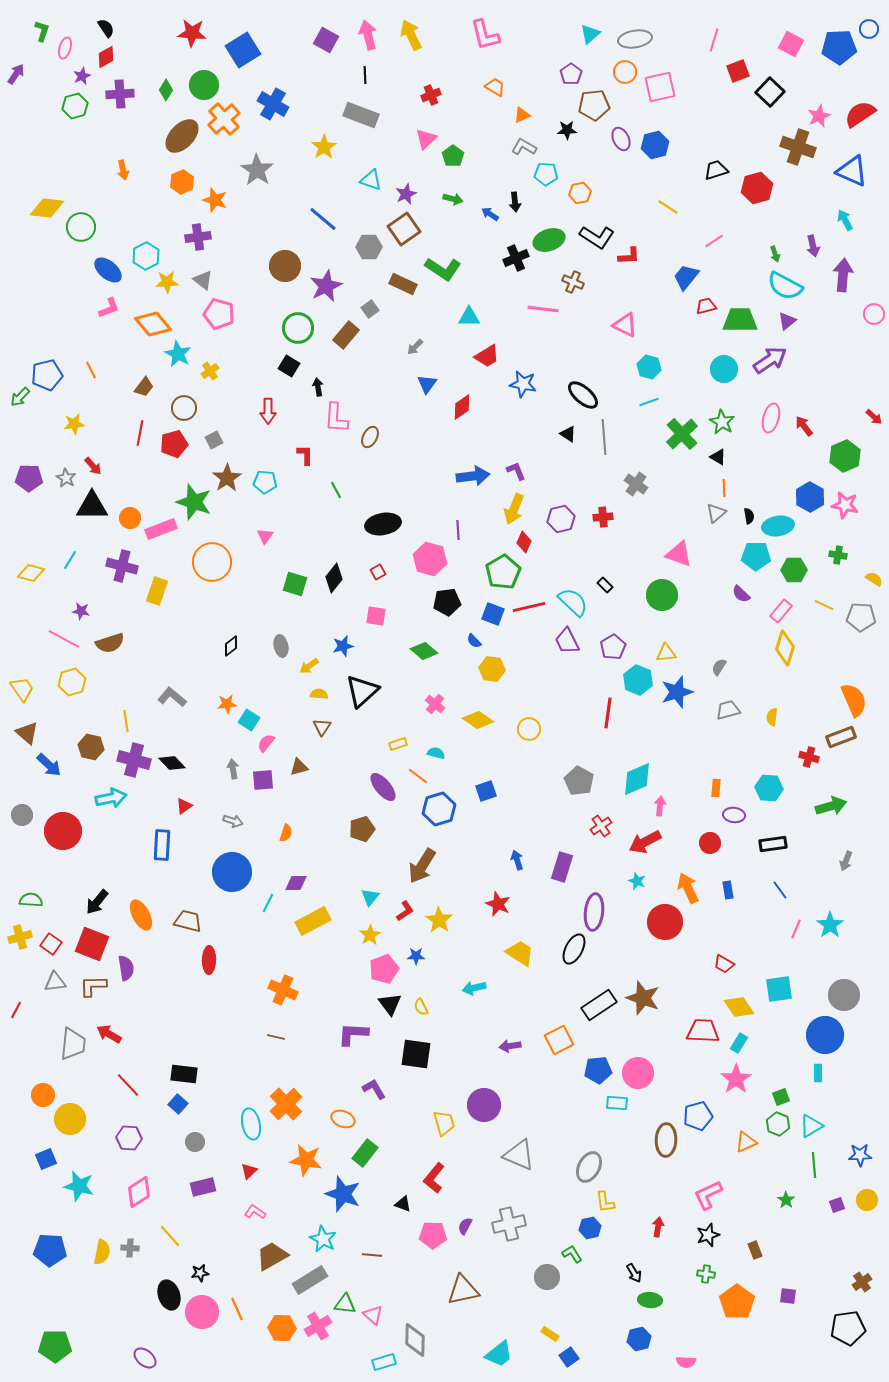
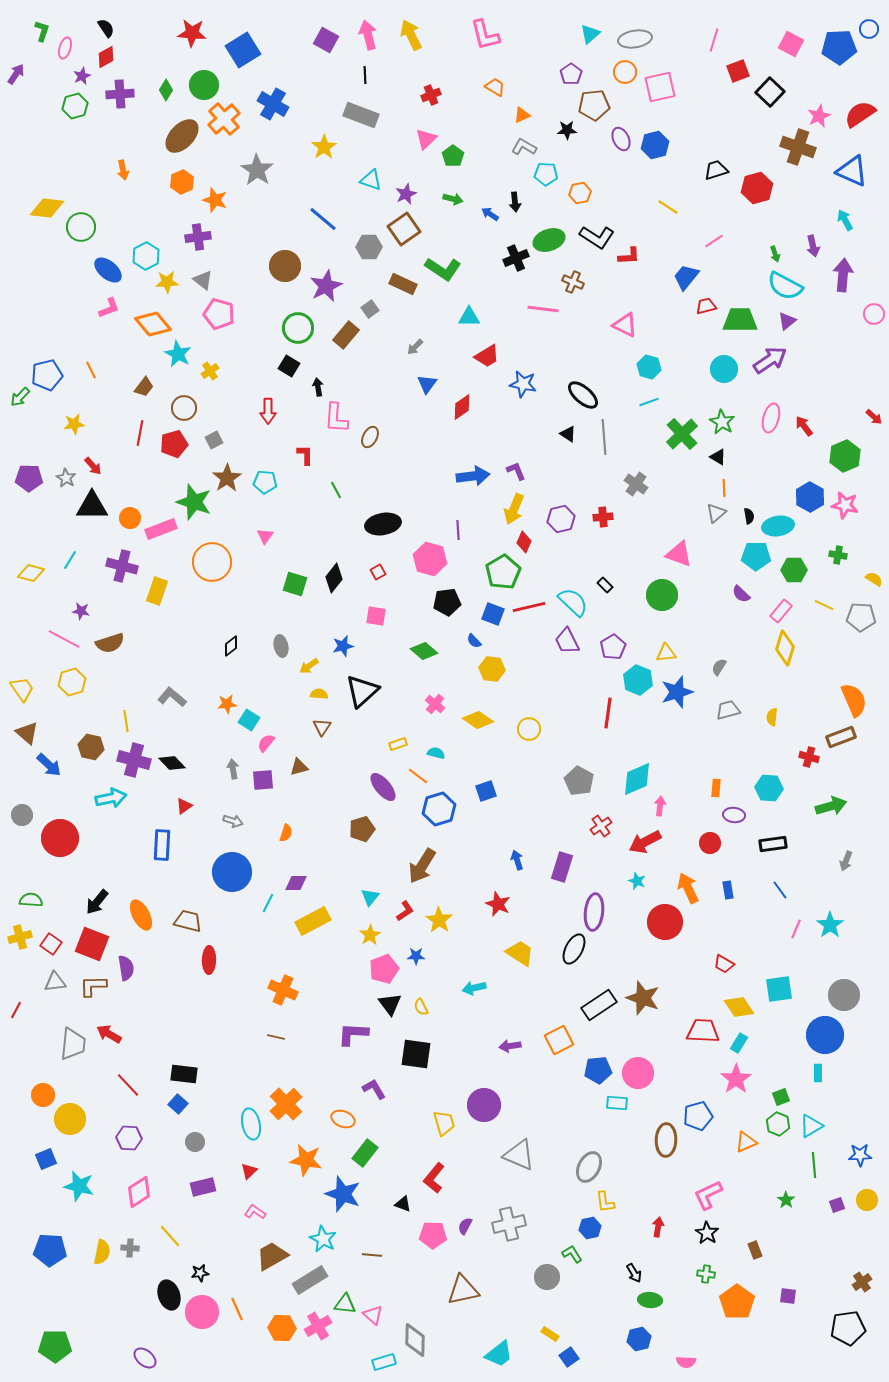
red circle at (63, 831): moved 3 px left, 7 px down
black star at (708, 1235): moved 1 px left, 2 px up; rotated 20 degrees counterclockwise
